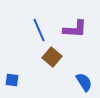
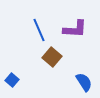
blue square: rotated 32 degrees clockwise
